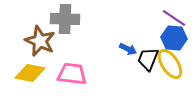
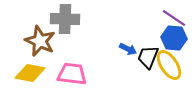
black trapezoid: moved 2 px up
yellow ellipse: moved 1 px left, 1 px down
